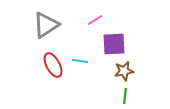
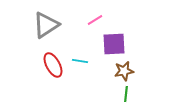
green line: moved 1 px right, 2 px up
